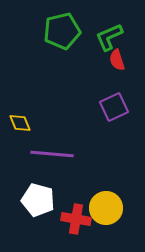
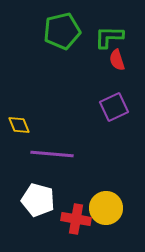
green L-shape: rotated 24 degrees clockwise
yellow diamond: moved 1 px left, 2 px down
